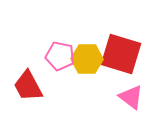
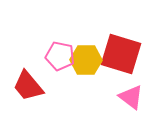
yellow hexagon: moved 1 px left, 1 px down
red trapezoid: rotated 12 degrees counterclockwise
